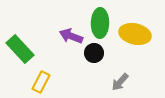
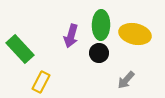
green ellipse: moved 1 px right, 2 px down
purple arrow: rotated 95 degrees counterclockwise
black circle: moved 5 px right
gray arrow: moved 6 px right, 2 px up
